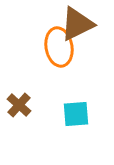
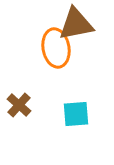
brown triangle: moved 1 px left; rotated 15 degrees clockwise
orange ellipse: moved 3 px left, 1 px down
